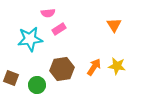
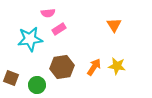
brown hexagon: moved 2 px up
